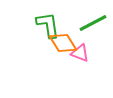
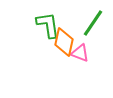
green line: rotated 28 degrees counterclockwise
orange diamond: moved 1 px right, 1 px up; rotated 44 degrees clockwise
